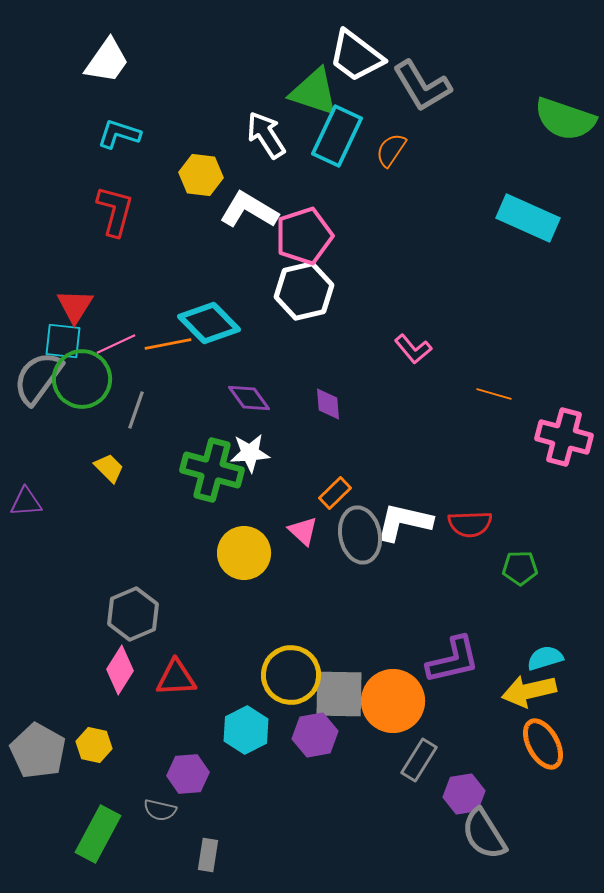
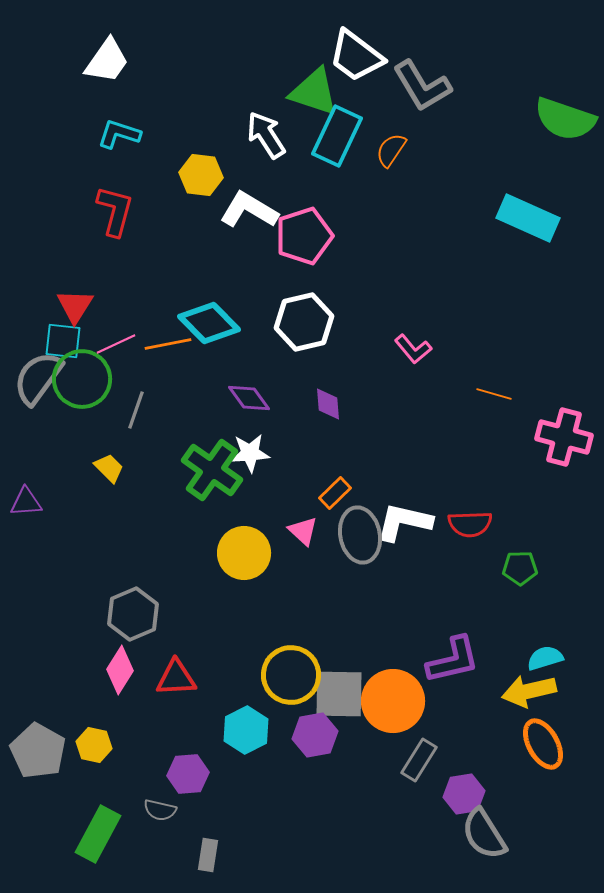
white hexagon at (304, 291): moved 31 px down
green cross at (212, 470): rotated 20 degrees clockwise
